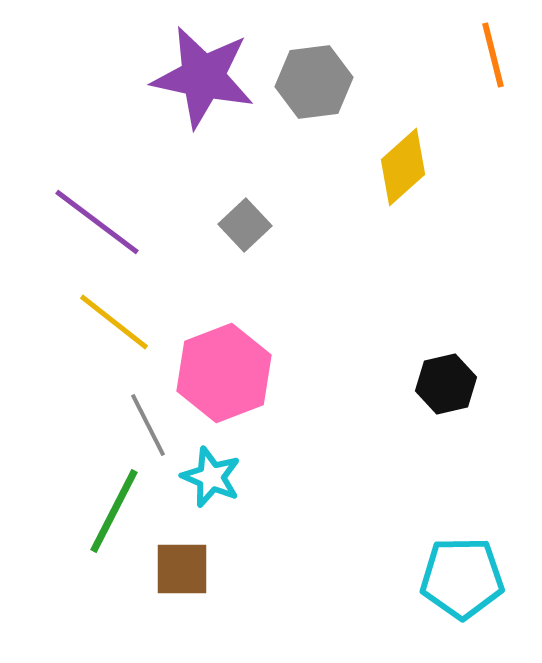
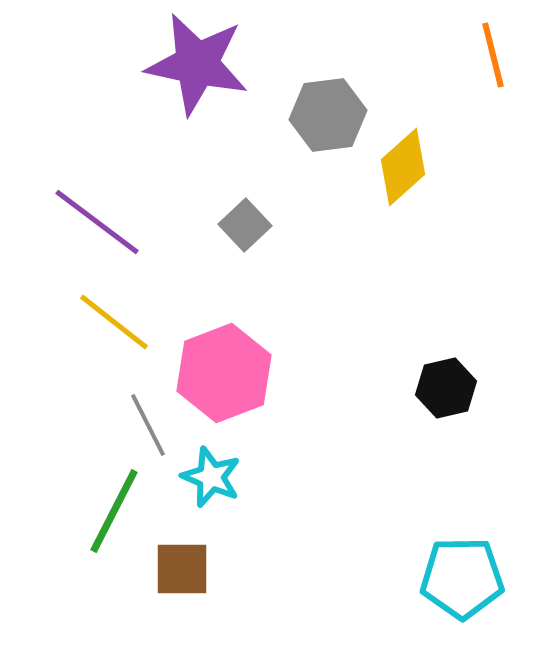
purple star: moved 6 px left, 13 px up
gray hexagon: moved 14 px right, 33 px down
black hexagon: moved 4 px down
